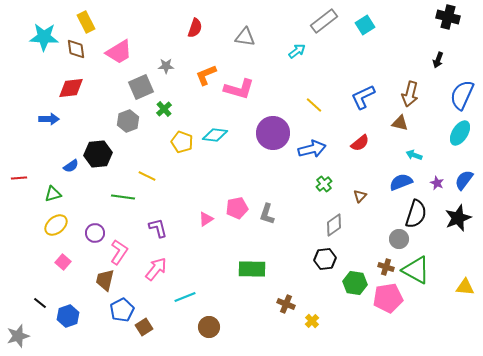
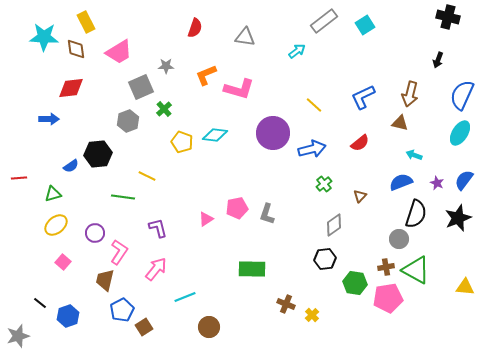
brown cross at (386, 267): rotated 28 degrees counterclockwise
yellow cross at (312, 321): moved 6 px up
